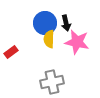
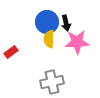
blue circle: moved 2 px right, 1 px up
pink star: rotated 15 degrees counterclockwise
